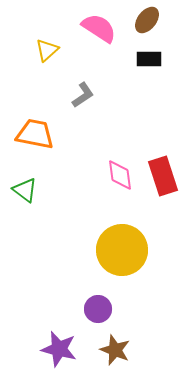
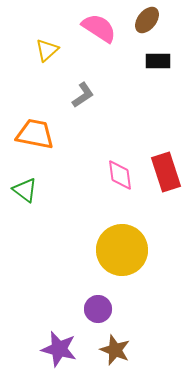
black rectangle: moved 9 px right, 2 px down
red rectangle: moved 3 px right, 4 px up
